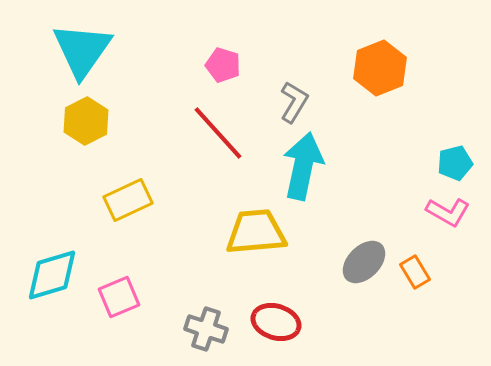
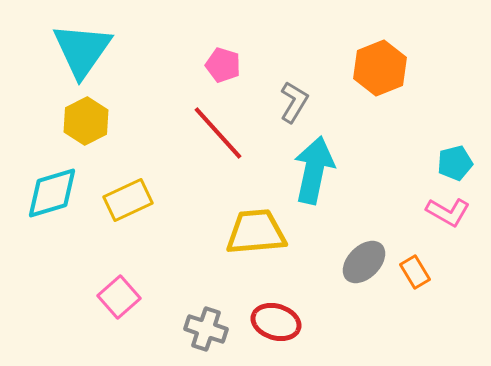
cyan arrow: moved 11 px right, 4 px down
cyan diamond: moved 82 px up
pink square: rotated 18 degrees counterclockwise
